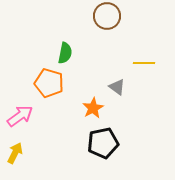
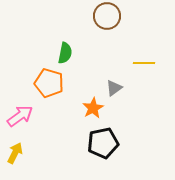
gray triangle: moved 3 px left, 1 px down; rotated 48 degrees clockwise
